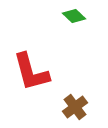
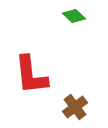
red L-shape: moved 3 px down; rotated 9 degrees clockwise
